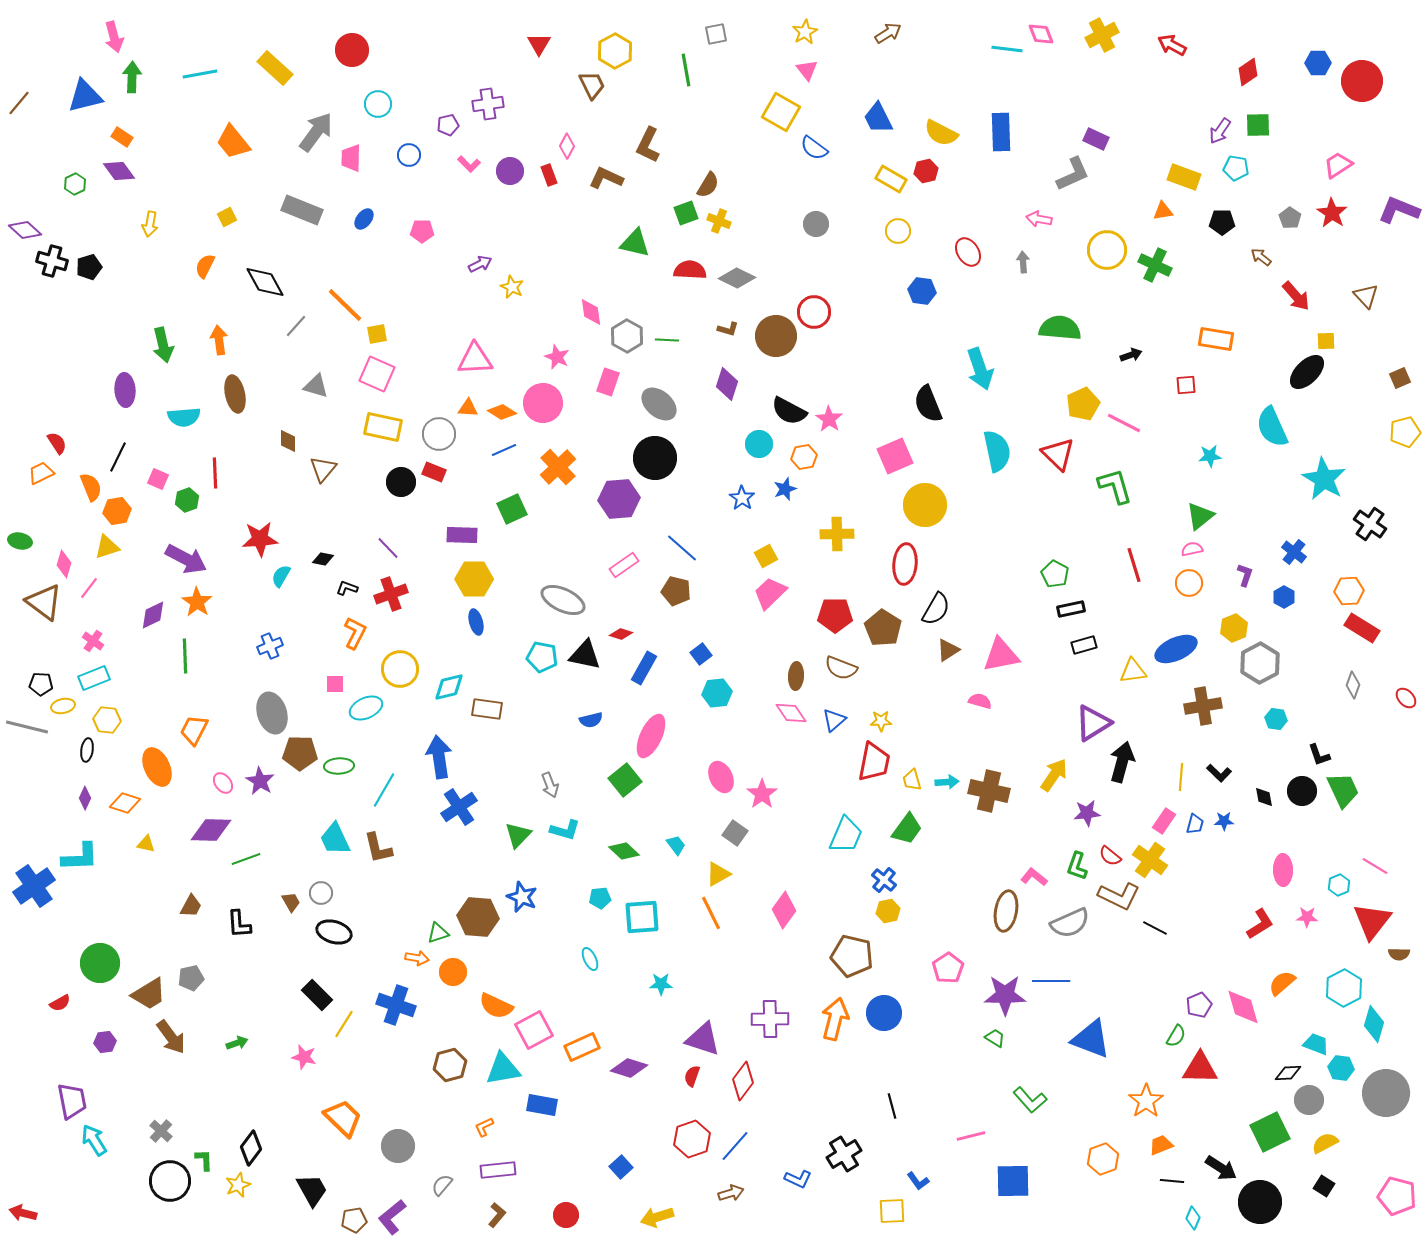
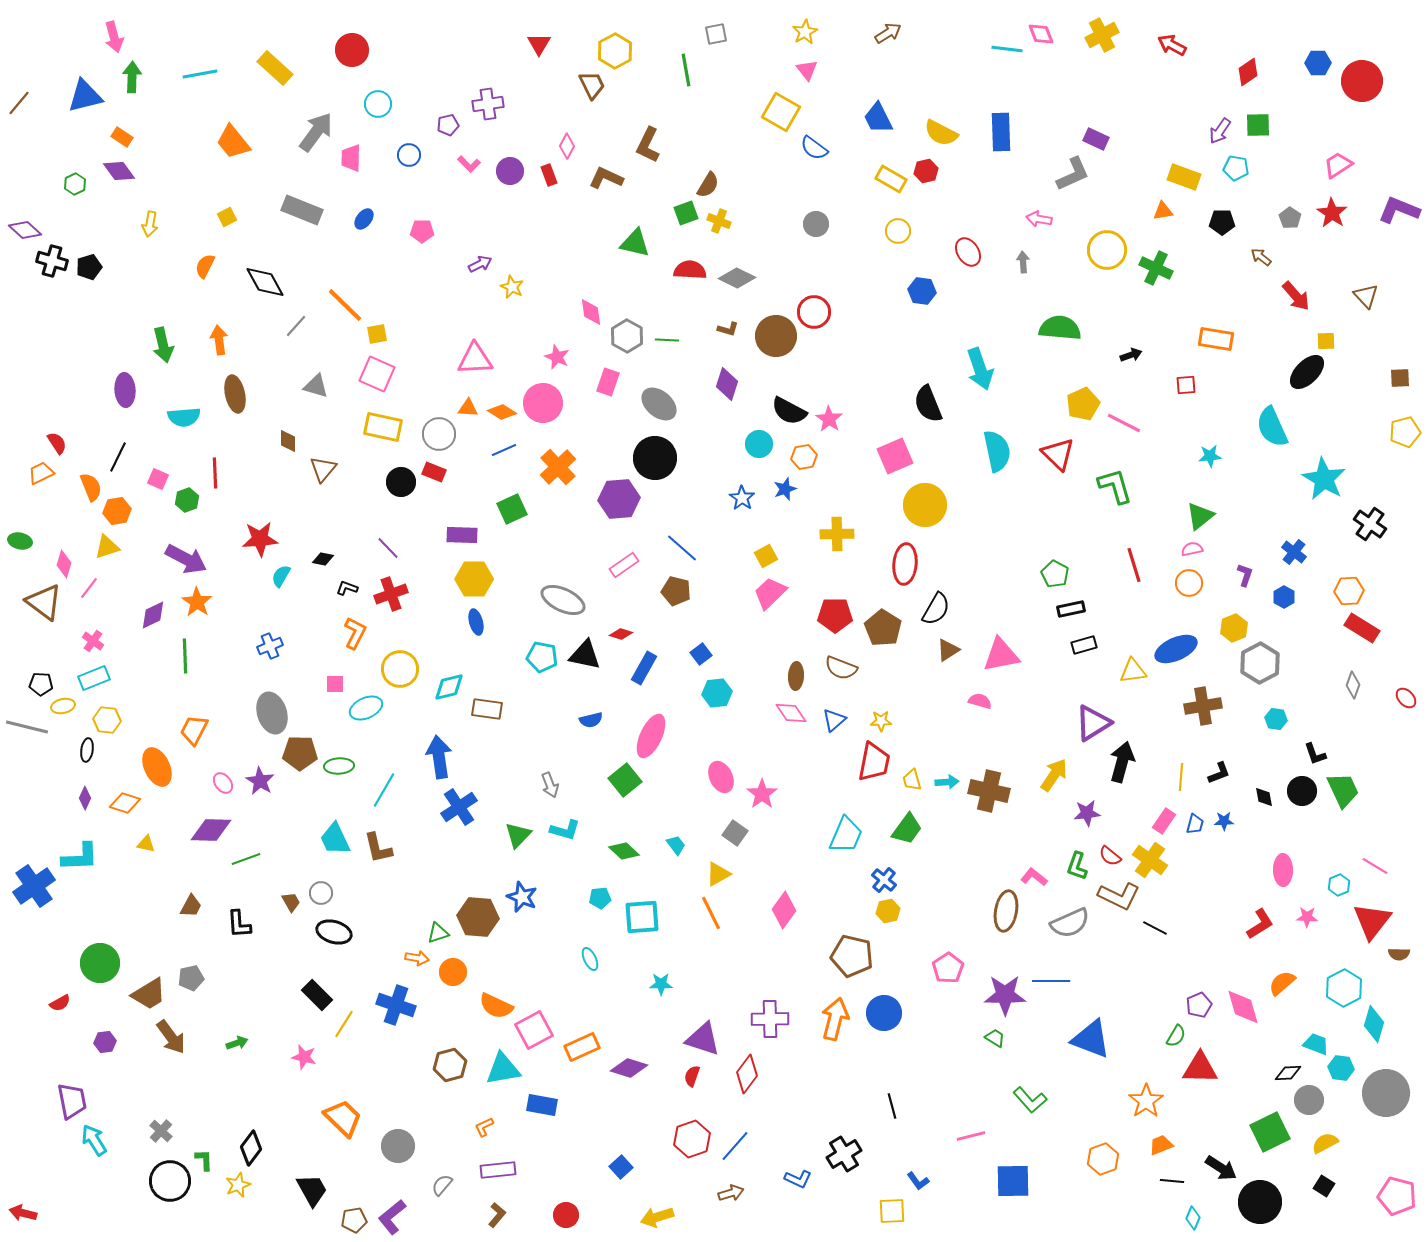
green cross at (1155, 265): moved 1 px right, 3 px down
brown square at (1400, 378): rotated 20 degrees clockwise
black L-shape at (1319, 755): moved 4 px left, 1 px up
black L-shape at (1219, 773): rotated 65 degrees counterclockwise
red diamond at (743, 1081): moved 4 px right, 7 px up
